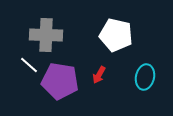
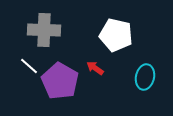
gray cross: moved 2 px left, 5 px up
white line: moved 1 px down
red arrow: moved 4 px left, 7 px up; rotated 96 degrees clockwise
purple pentagon: rotated 21 degrees clockwise
